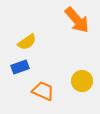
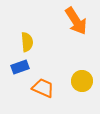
orange arrow: moved 1 px left, 1 px down; rotated 8 degrees clockwise
yellow semicircle: rotated 60 degrees counterclockwise
orange trapezoid: moved 3 px up
